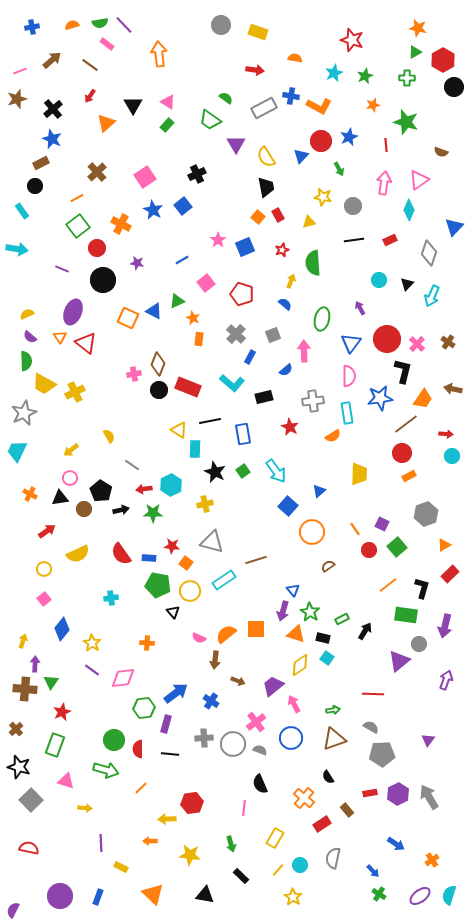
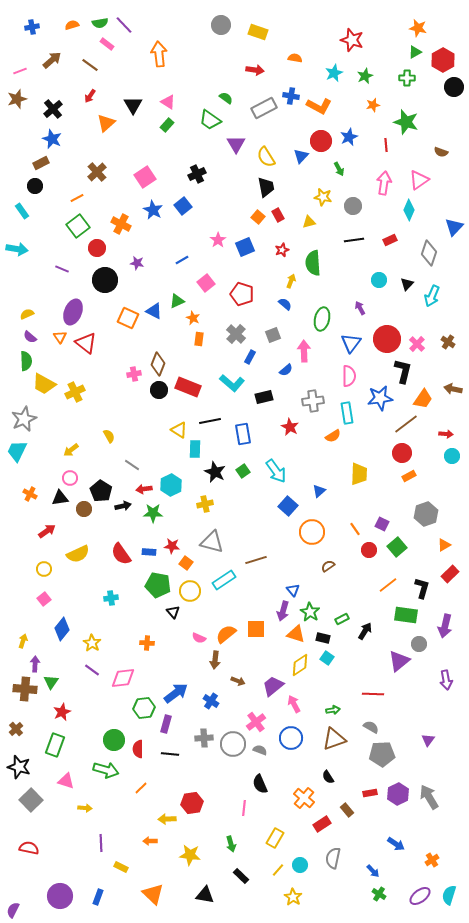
black circle at (103, 280): moved 2 px right
gray star at (24, 413): moved 6 px down
black arrow at (121, 510): moved 2 px right, 4 px up
blue rectangle at (149, 558): moved 6 px up
purple arrow at (446, 680): rotated 150 degrees clockwise
